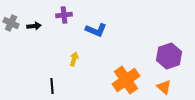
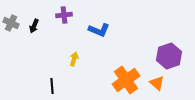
black arrow: rotated 120 degrees clockwise
blue L-shape: moved 3 px right
orange triangle: moved 7 px left, 4 px up
